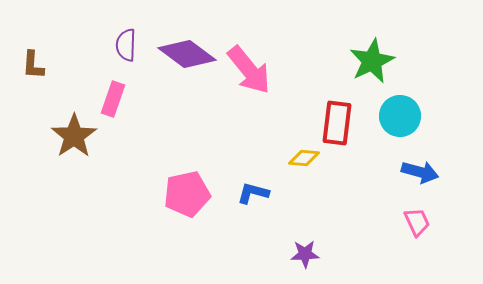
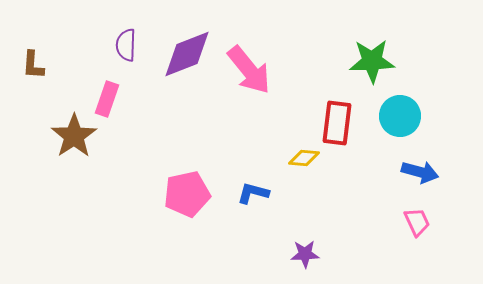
purple diamond: rotated 58 degrees counterclockwise
green star: rotated 24 degrees clockwise
pink rectangle: moved 6 px left
